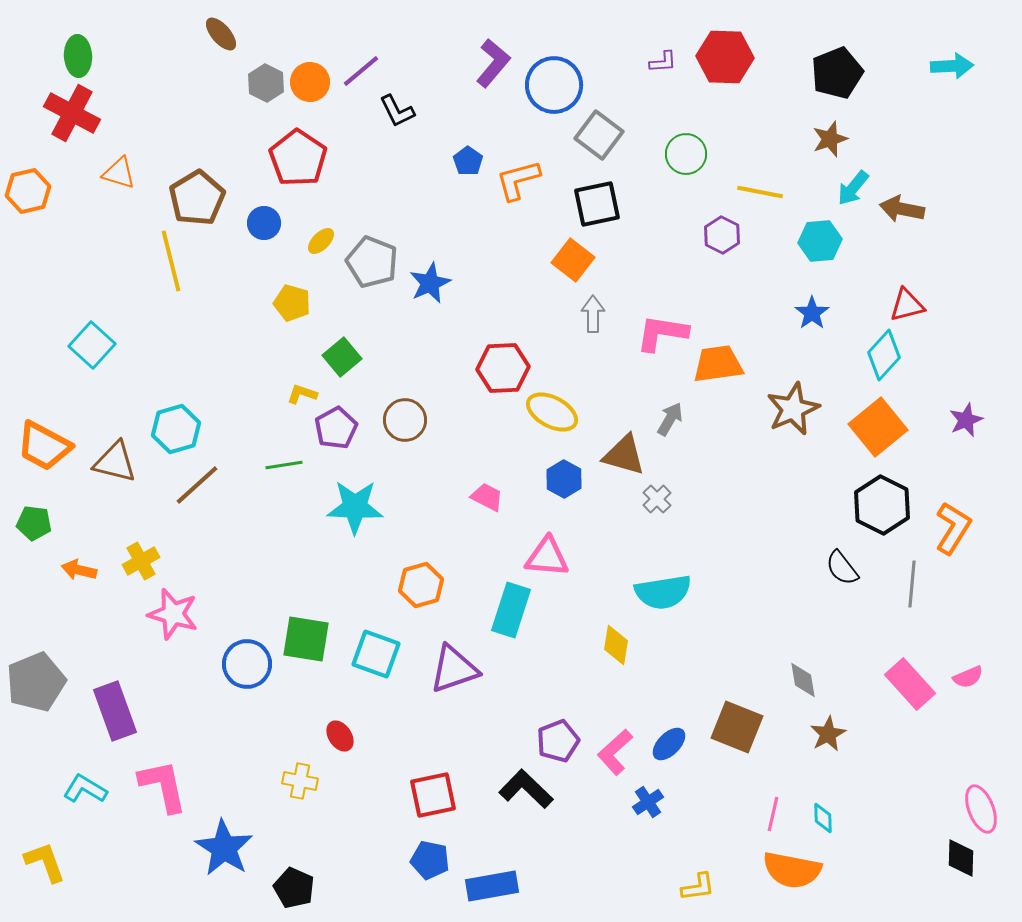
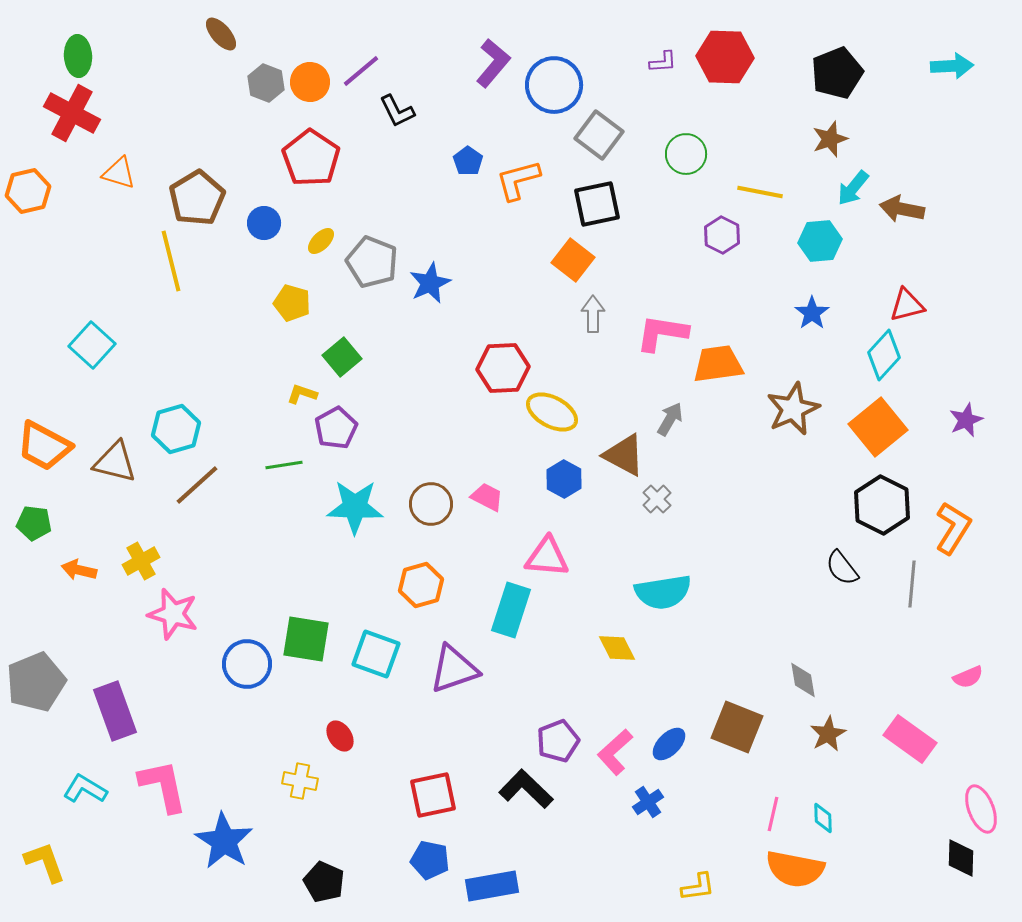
gray hexagon at (266, 83): rotated 6 degrees counterclockwise
red pentagon at (298, 158): moved 13 px right
brown circle at (405, 420): moved 26 px right, 84 px down
brown triangle at (624, 455): rotated 12 degrees clockwise
yellow diamond at (616, 645): moved 1 px right, 3 px down; rotated 36 degrees counterclockwise
pink rectangle at (910, 684): moved 55 px down; rotated 12 degrees counterclockwise
blue star at (224, 848): moved 7 px up
orange semicircle at (792, 870): moved 3 px right, 1 px up
black pentagon at (294, 888): moved 30 px right, 6 px up
